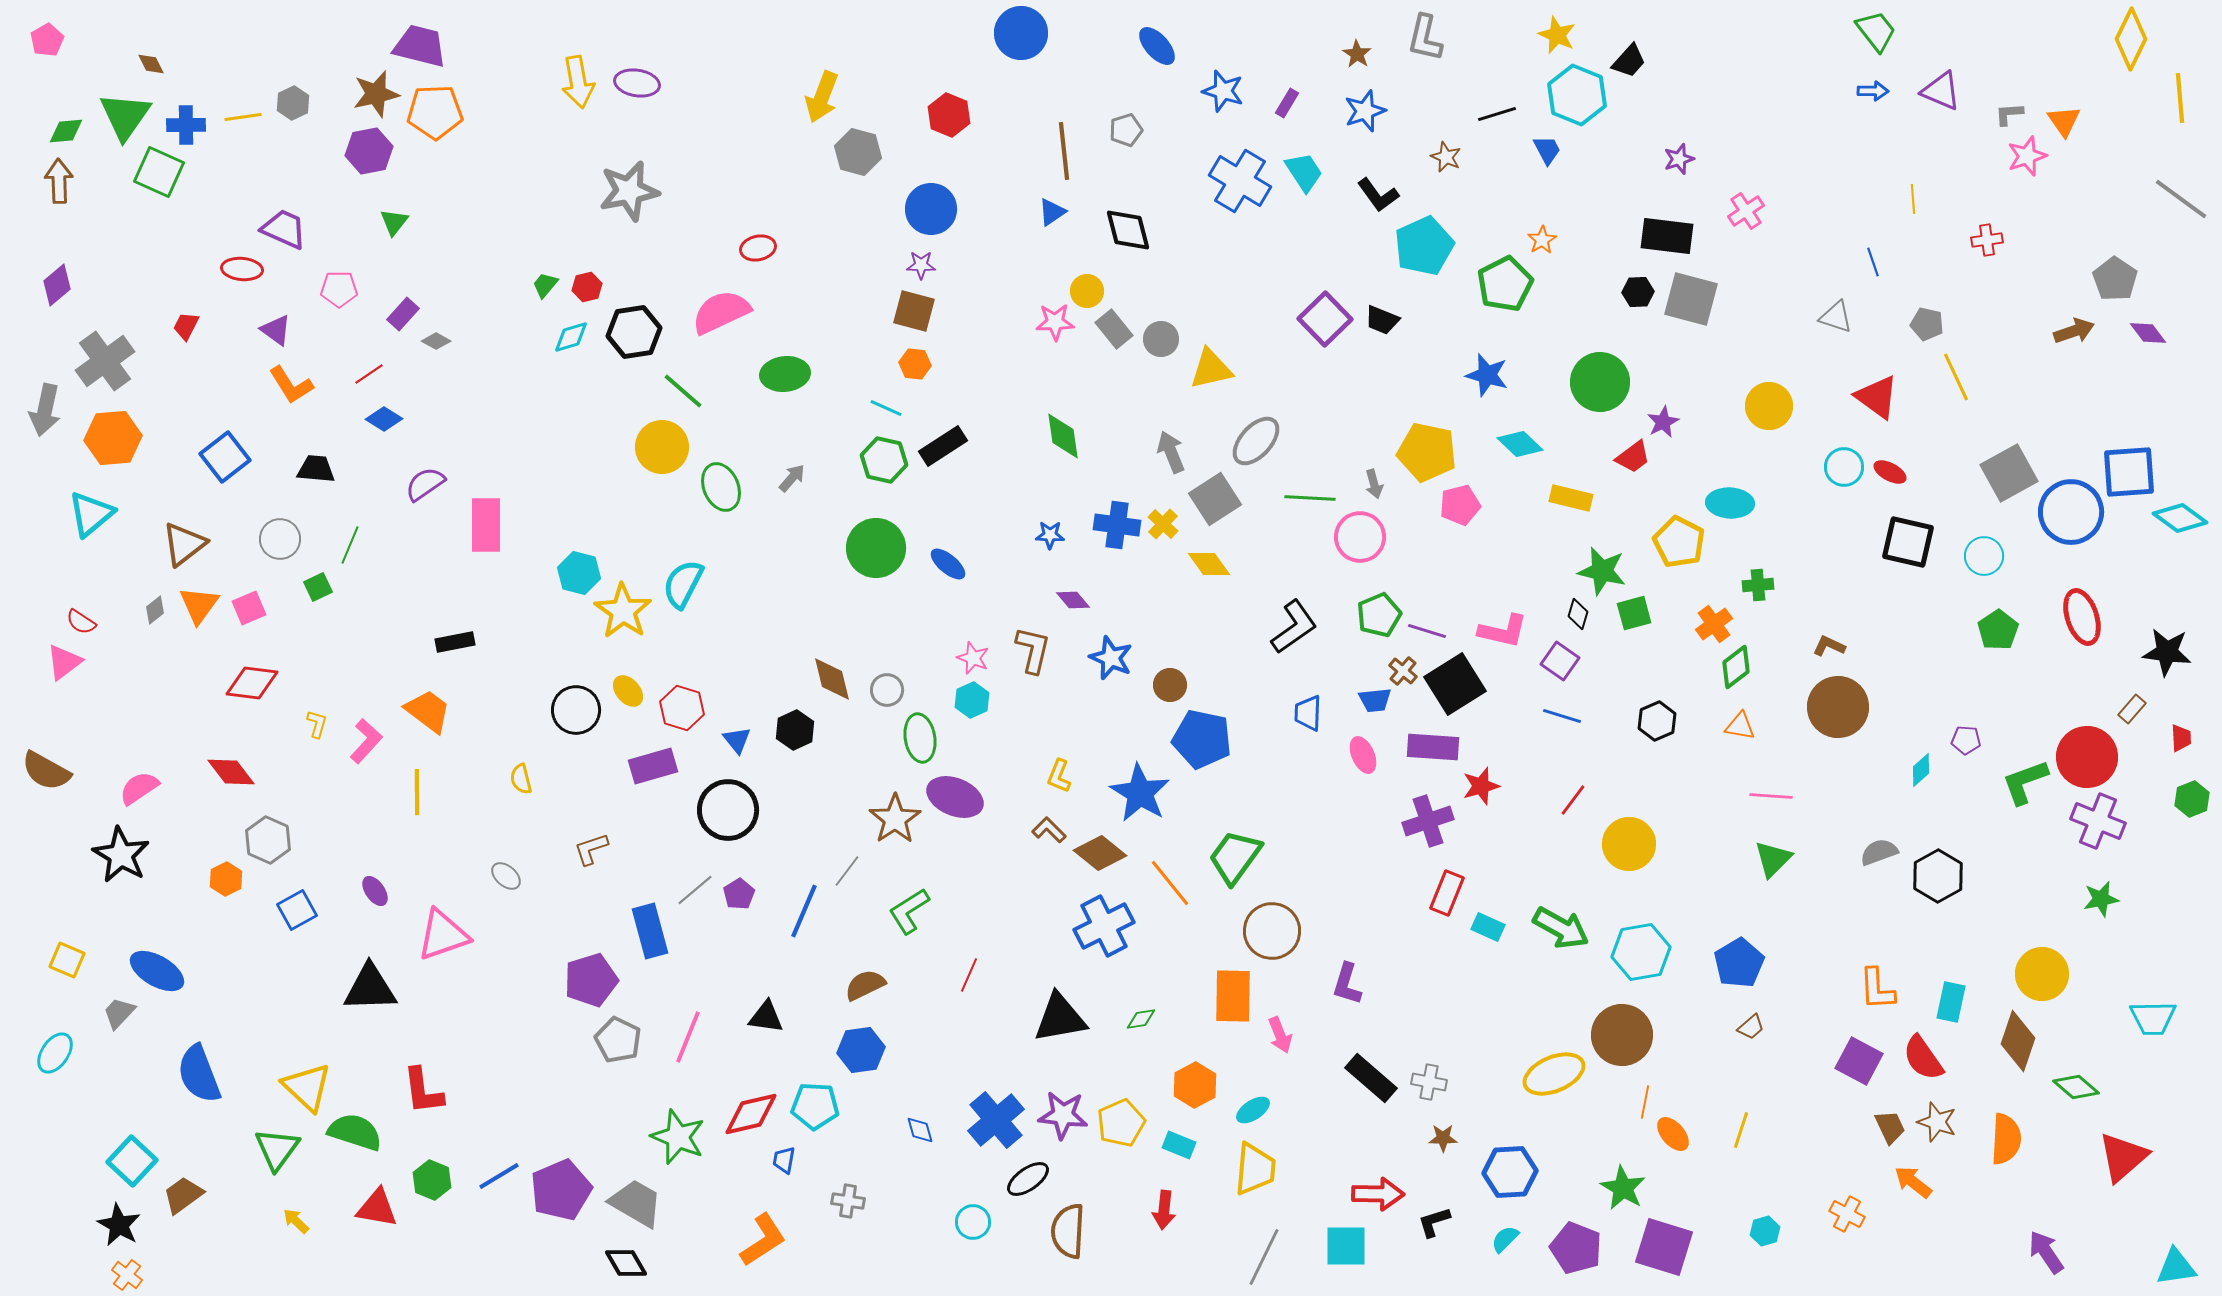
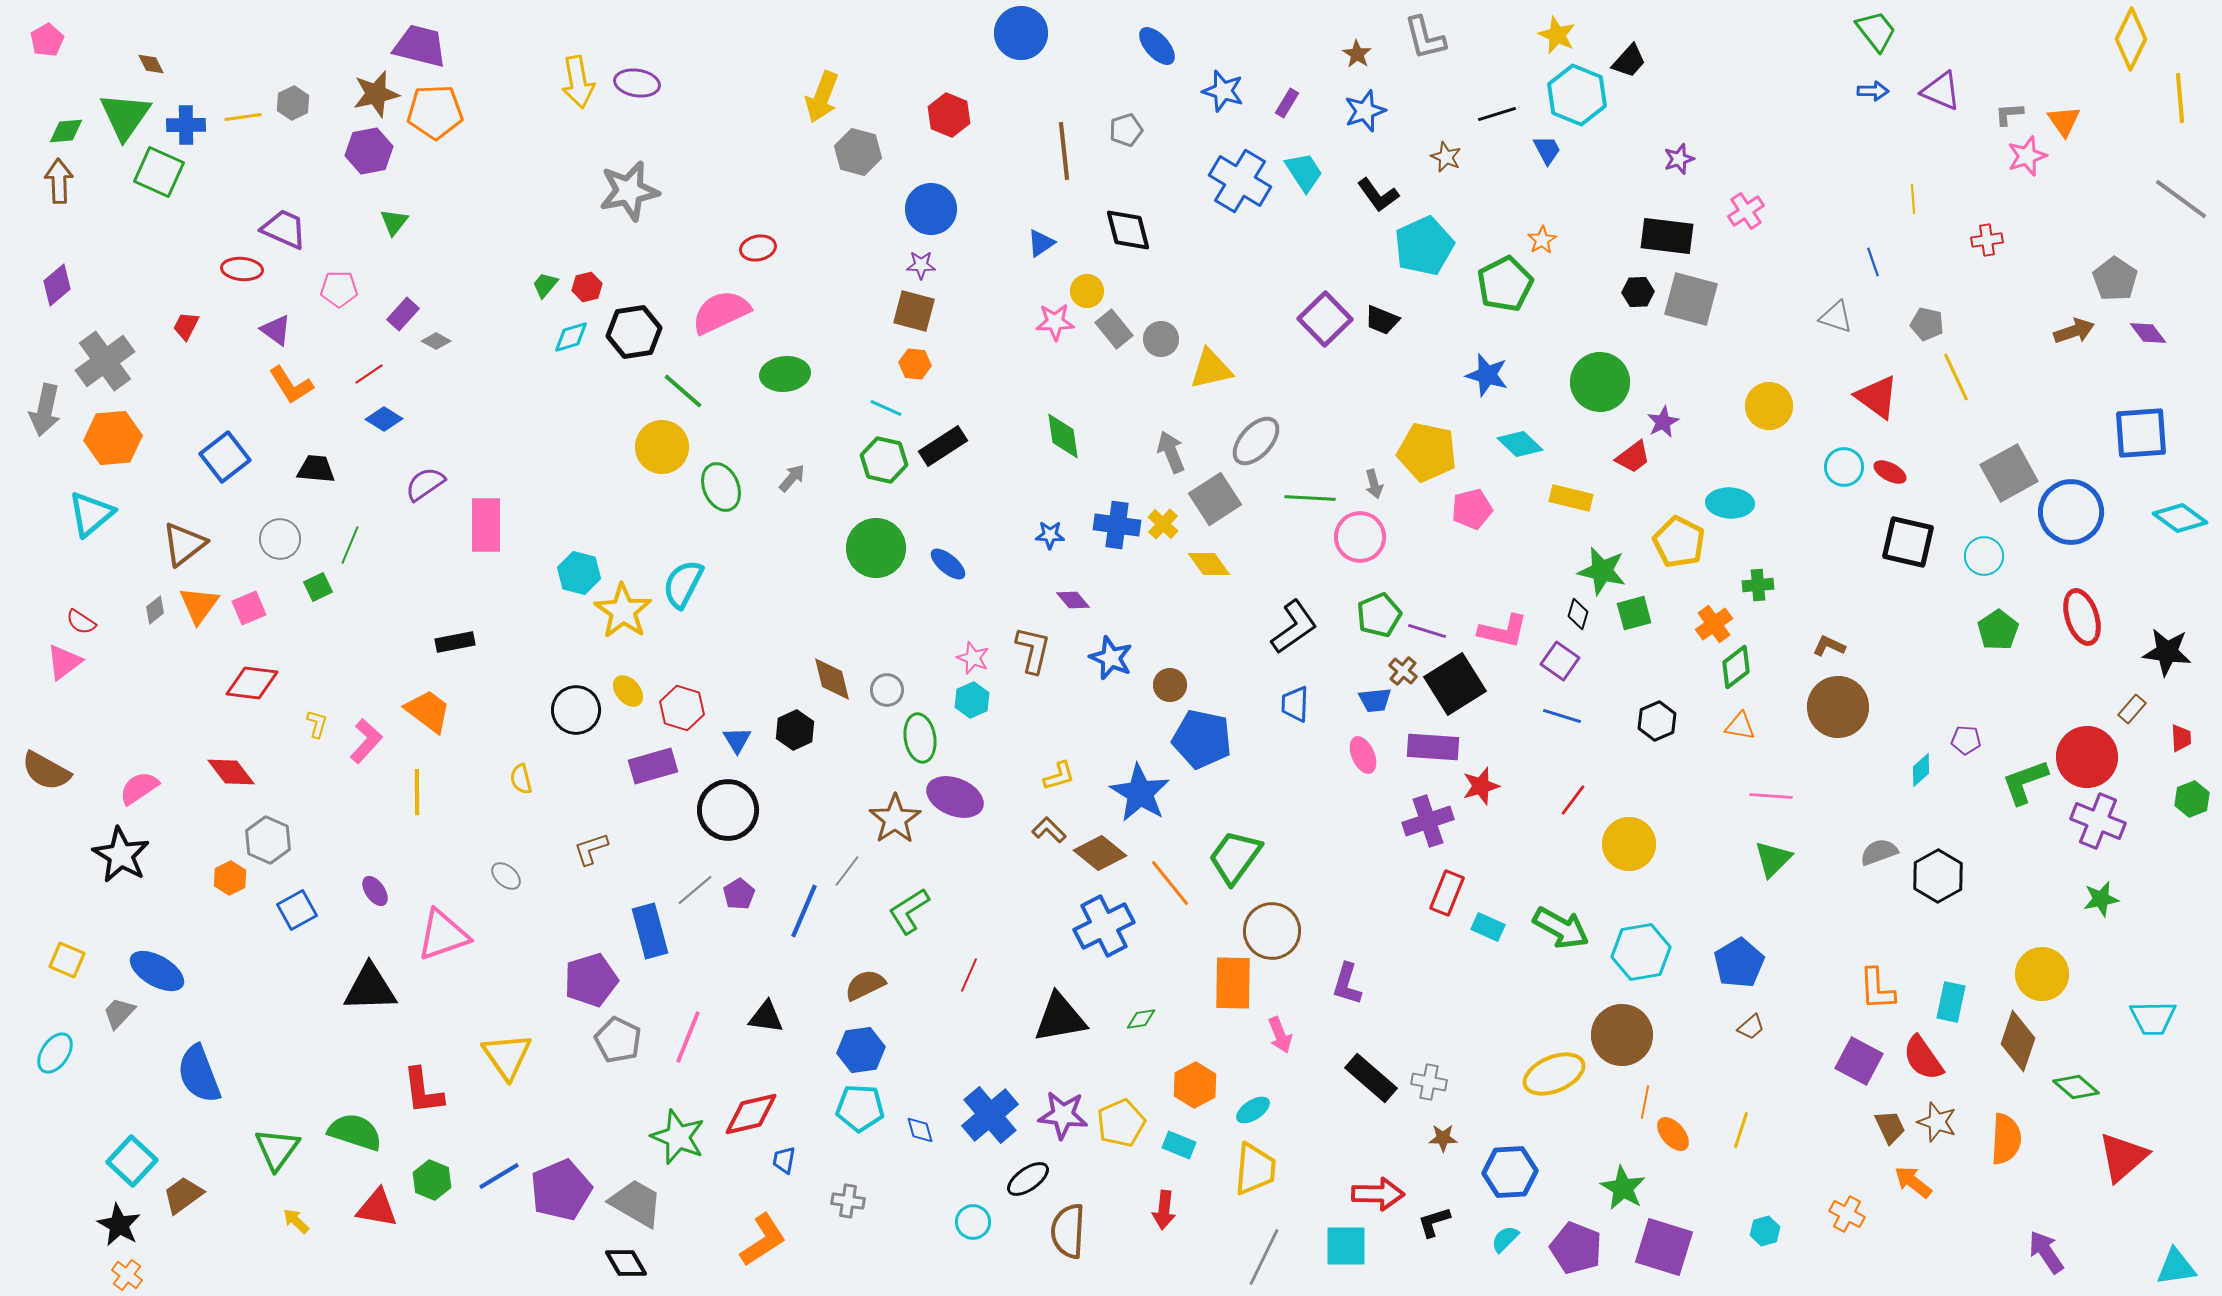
gray L-shape at (1425, 38): rotated 27 degrees counterclockwise
blue triangle at (1052, 212): moved 11 px left, 31 px down
blue square at (2129, 472): moved 12 px right, 39 px up
pink pentagon at (1460, 505): moved 12 px right, 4 px down
blue trapezoid at (1308, 713): moved 13 px left, 9 px up
blue triangle at (737, 740): rotated 8 degrees clockwise
yellow L-shape at (1059, 776): rotated 128 degrees counterclockwise
orange hexagon at (226, 879): moved 4 px right, 1 px up
orange rectangle at (1233, 996): moved 13 px up
yellow triangle at (307, 1087): moved 200 px right, 31 px up; rotated 12 degrees clockwise
cyan pentagon at (815, 1106): moved 45 px right, 2 px down
blue cross at (996, 1120): moved 6 px left, 5 px up
